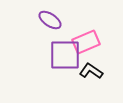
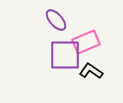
purple ellipse: moved 6 px right; rotated 15 degrees clockwise
